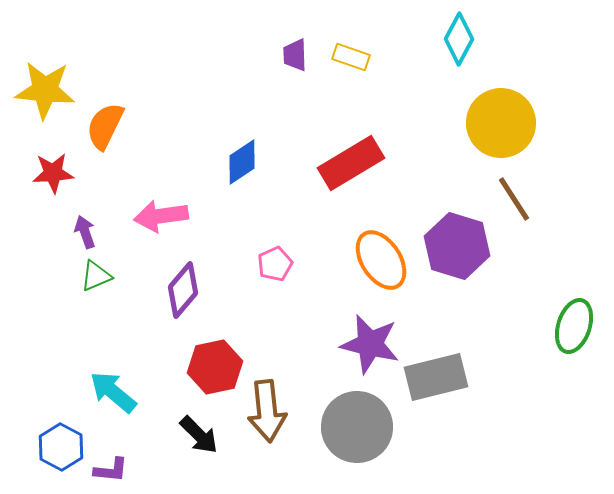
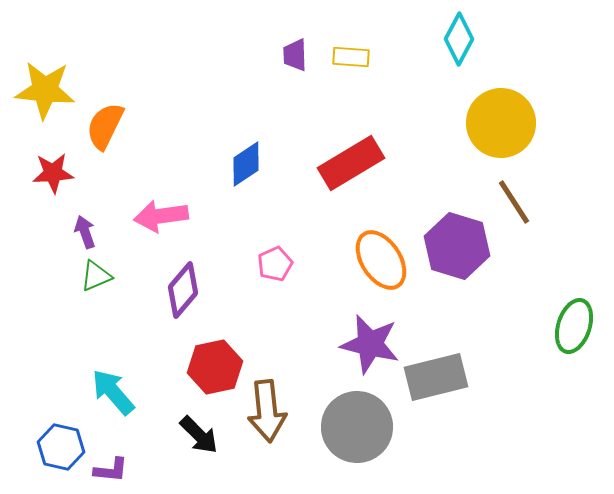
yellow rectangle: rotated 15 degrees counterclockwise
blue diamond: moved 4 px right, 2 px down
brown line: moved 3 px down
cyan arrow: rotated 9 degrees clockwise
blue hexagon: rotated 15 degrees counterclockwise
